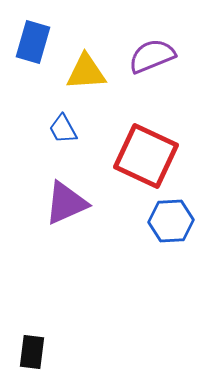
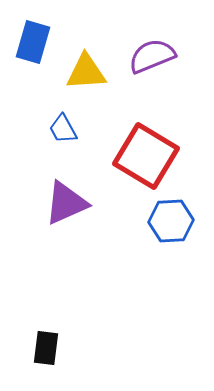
red square: rotated 6 degrees clockwise
black rectangle: moved 14 px right, 4 px up
